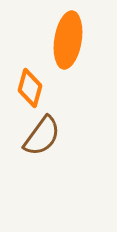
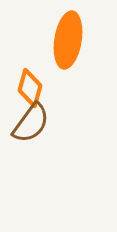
brown semicircle: moved 11 px left, 13 px up
